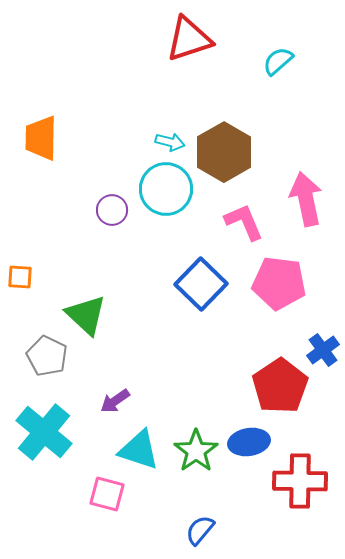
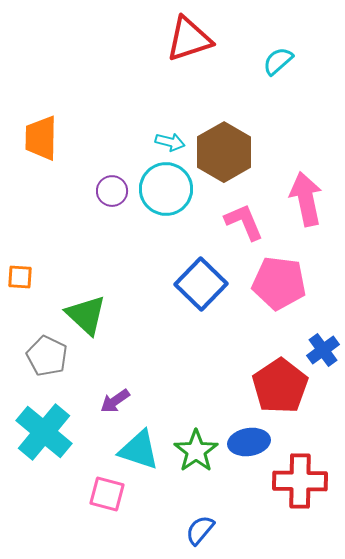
purple circle: moved 19 px up
